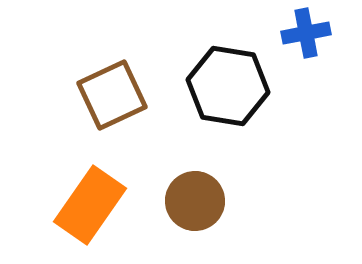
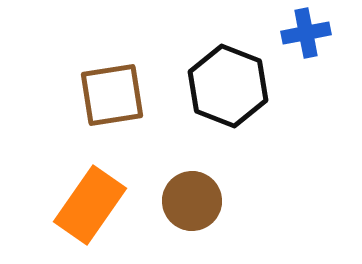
black hexagon: rotated 12 degrees clockwise
brown square: rotated 16 degrees clockwise
brown circle: moved 3 px left
